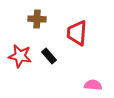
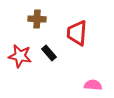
black rectangle: moved 3 px up
